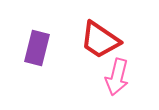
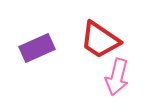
purple rectangle: rotated 52 degrees clockwise
